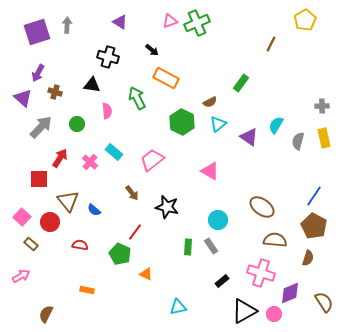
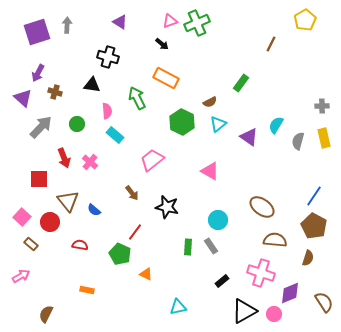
black arrow at (152, 50): moved 10 px right, 6 px up
cyan rectangle at (114, 152): moved 1 px right, 17 px up
red arrow at (60, 158): moved 4 px right; rotated 126 degrees clockwise
